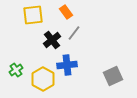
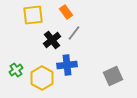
yellow hexagon: moved 1 px left, 1 px up
